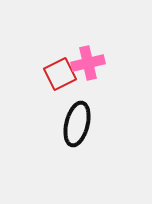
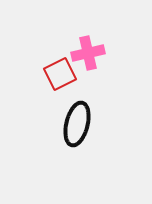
pink cross: moved 10 px up
